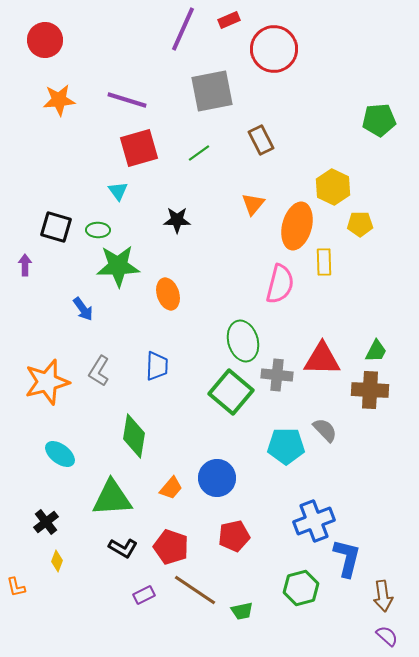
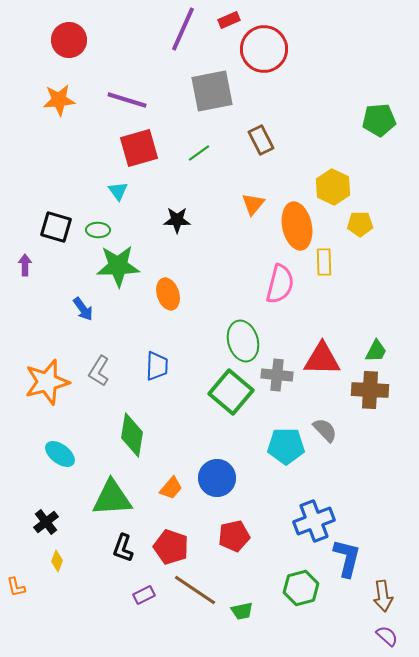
red circle at (45, 40): moved 24 px right
red circle at (274, 49): moved 10 px left
orange ellipse at (297, 226): rotated 27 degrees counterclockwise
green diamond at (134, 436): moved 2 px left, 1 px up
black L-shape at (123, 548): rotated 80 degrees clockwise
